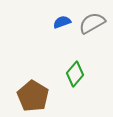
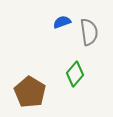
gray semicircle: moved 3 px left, 9 px down; rotated 112 degrees clockwise
brown pentagon: moved 3 px left, 4 px up
